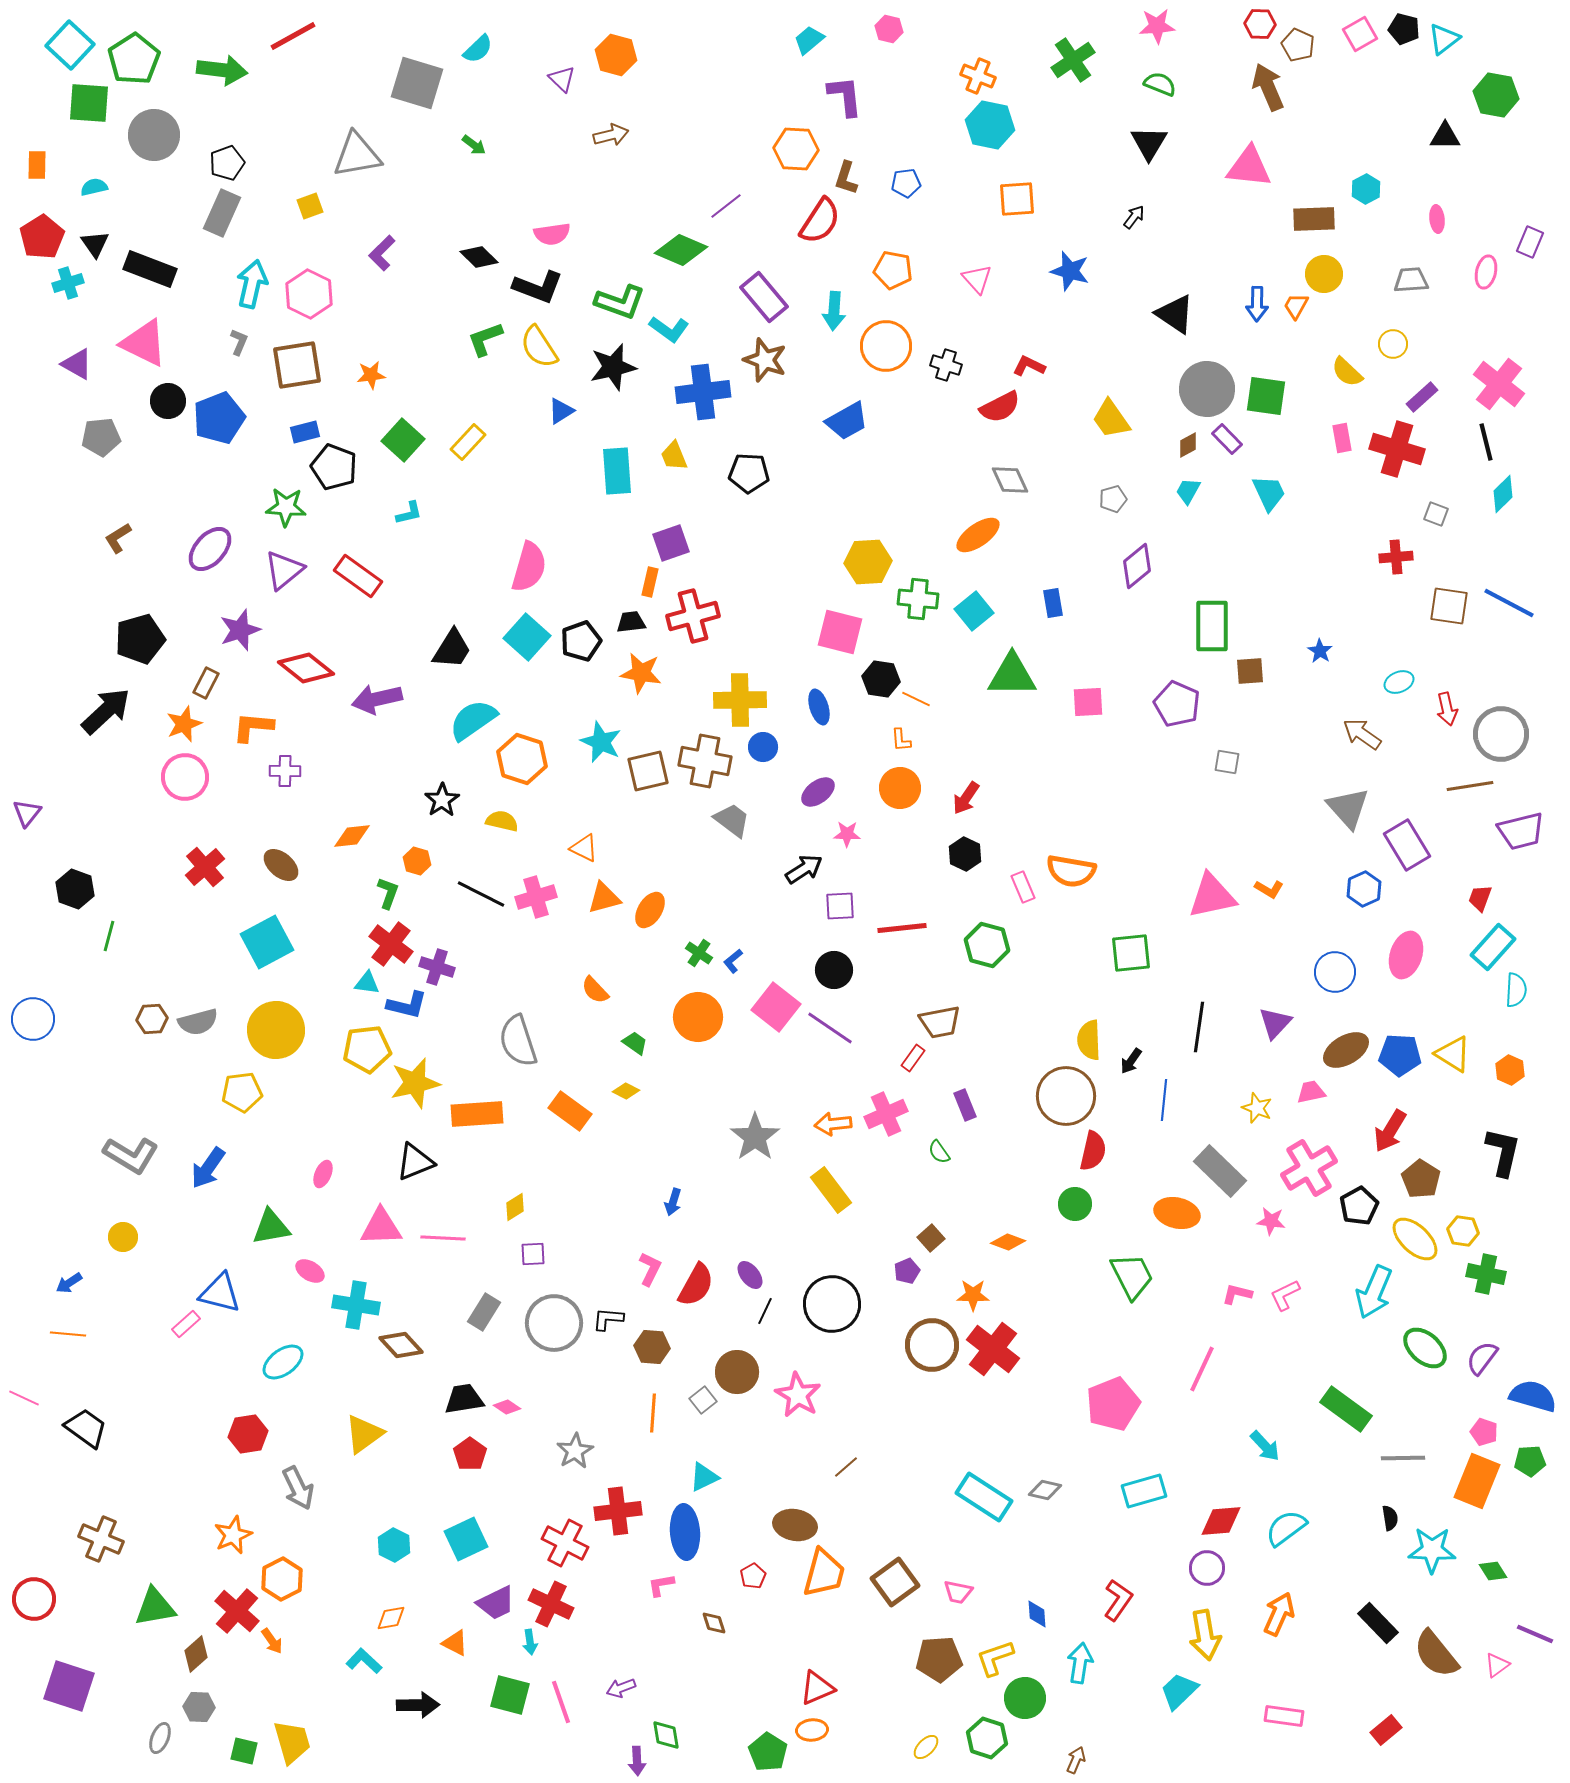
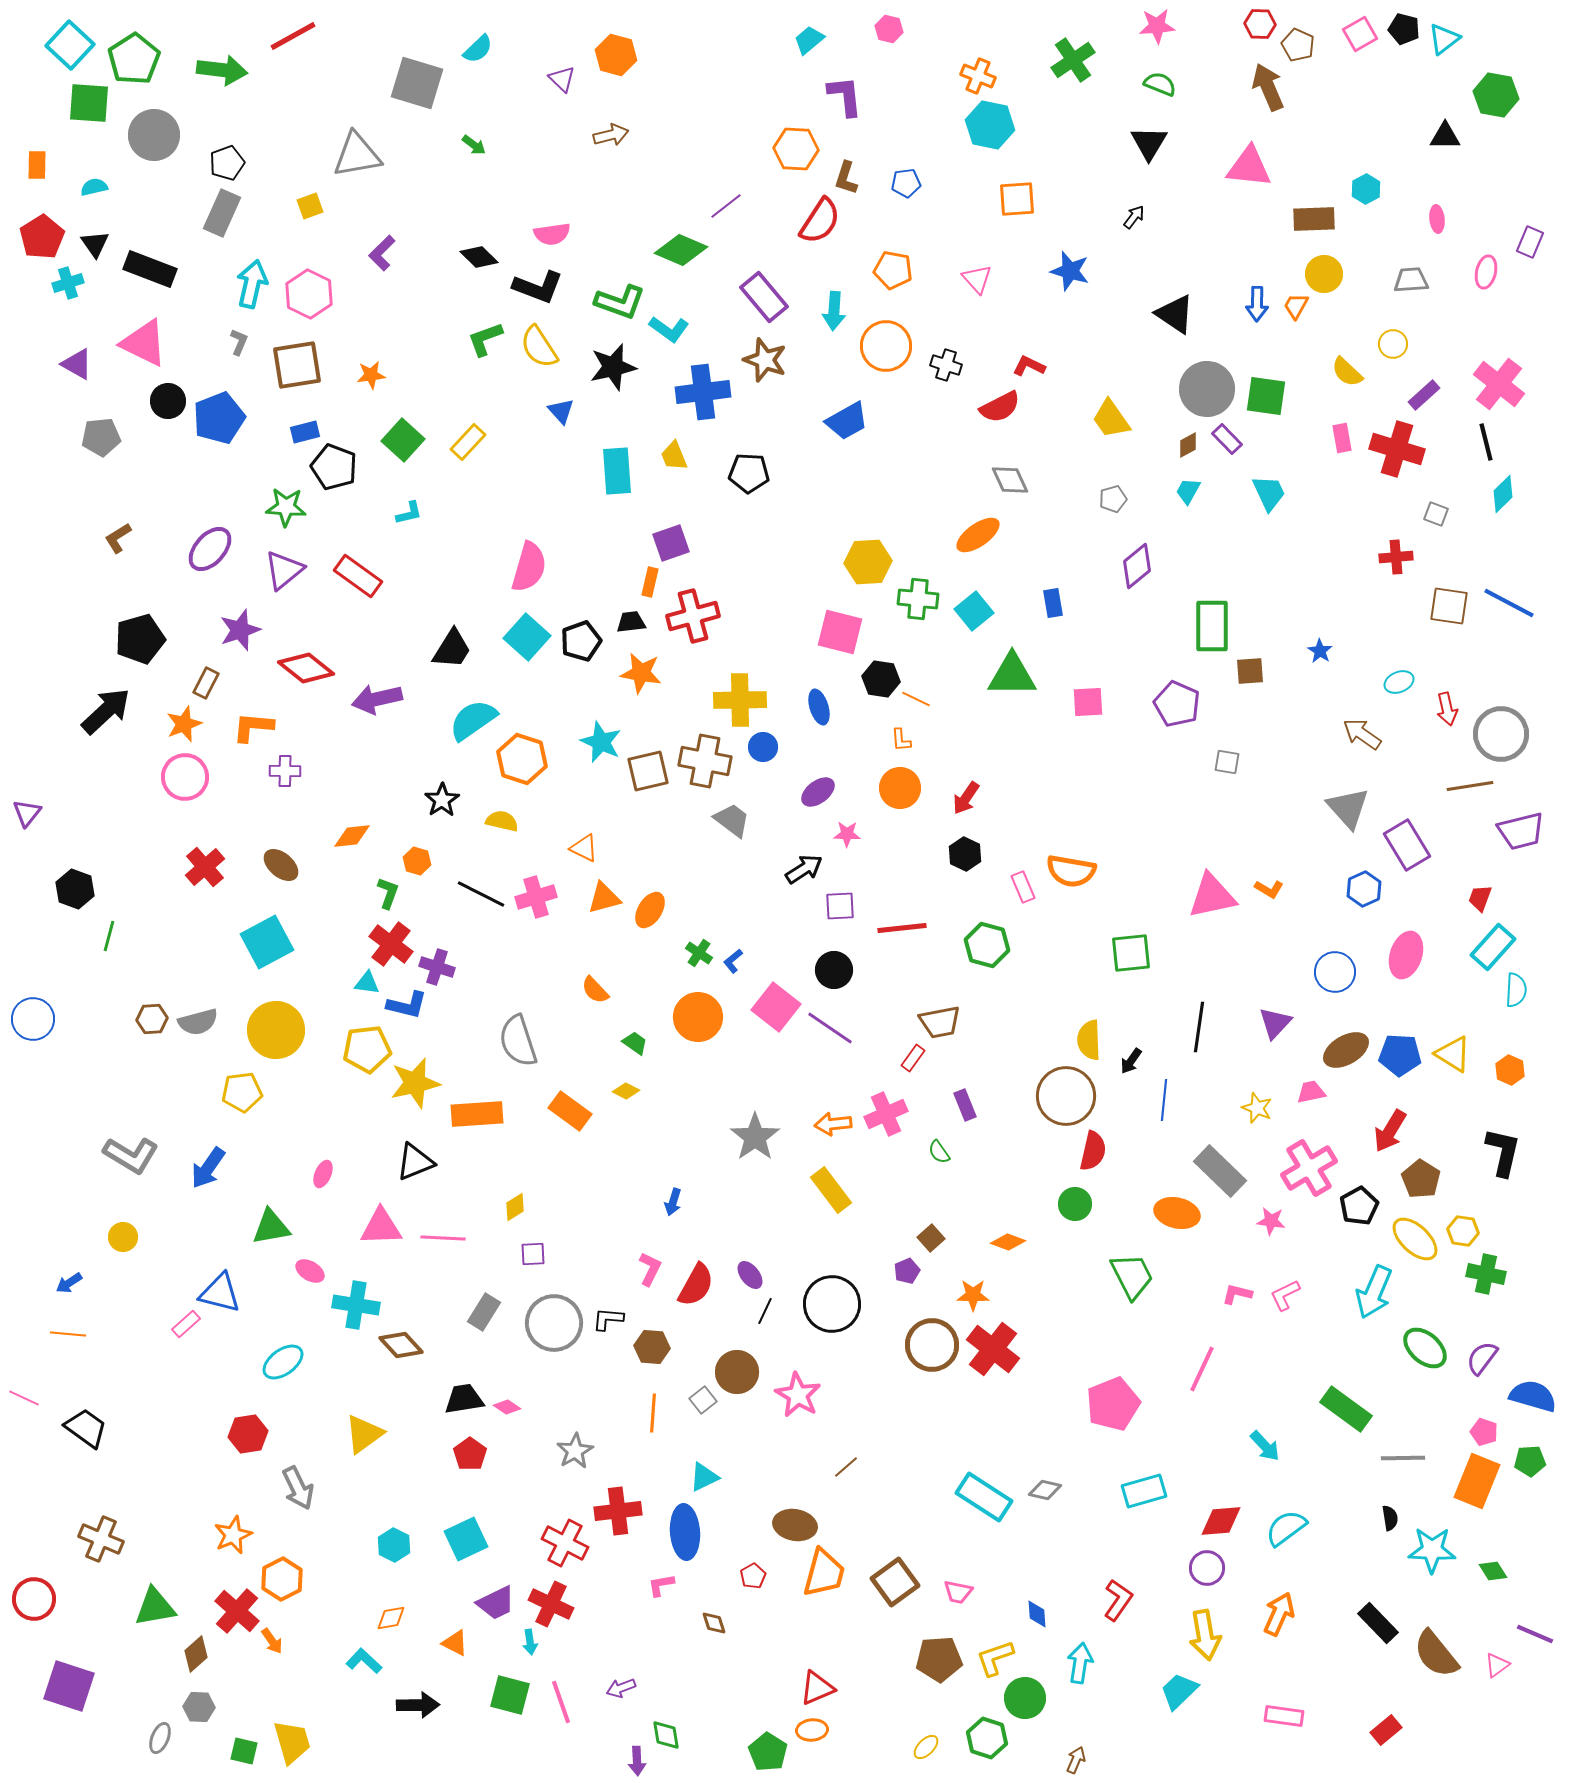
purple rectangle at (1422, 397): moved 2 px right, 2 px up
blue triangle at (561, 411): rotated 40 degrees counterclockwise
